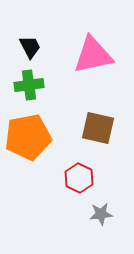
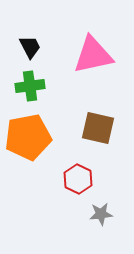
green cross: moved 1 px right, 1 px down
red hexagon: moved 1 px left, 1 px down
